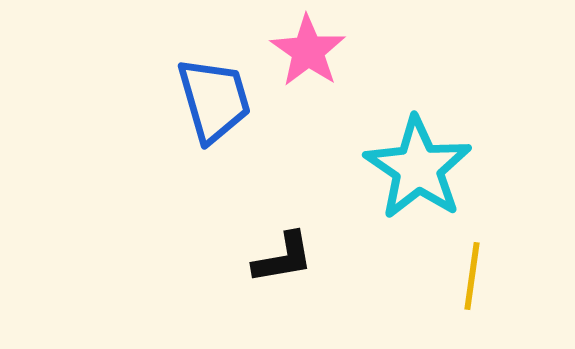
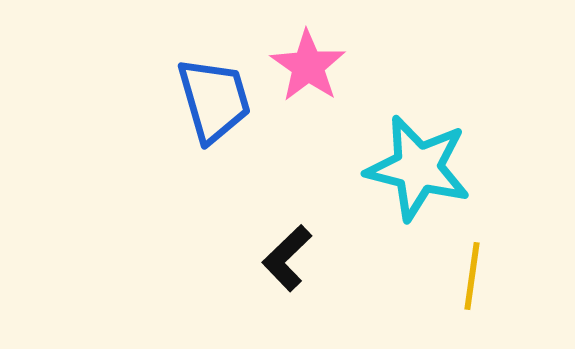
pink star: moved 15 px down
cyan star: rotated 20 degrees counterclockwise
black L-shape: moved 4 px right; rotated 146 degrees clockwise
